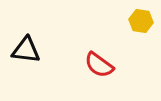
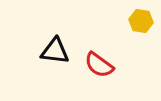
black triangle: moved 29 px right, 1 px down
